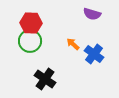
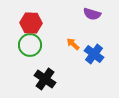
green circle: moved 4 px down
